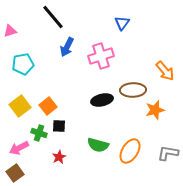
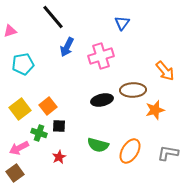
yellow square: moved 3 px down
